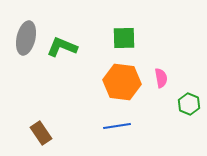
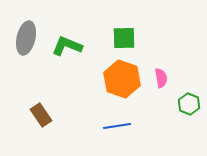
green L-shape: moved 5 px right, 1 px up
orange hexagon: moved 3 px up; rotated 12 degrees clockwise
brown rectangle: moved 18 px up
